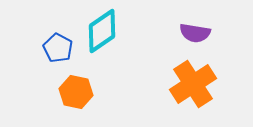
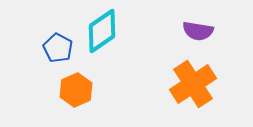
purple semicircle: moved 3 px right, 2 px up
orange hexagon: moved 2 px up; rotated 24 degrees clockwise
